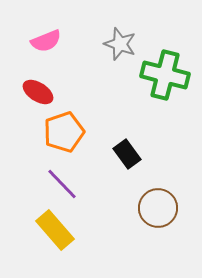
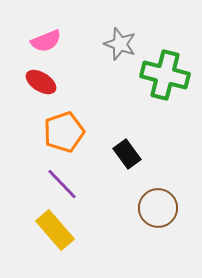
red ellipse: moved 3 px right, 10 px up
